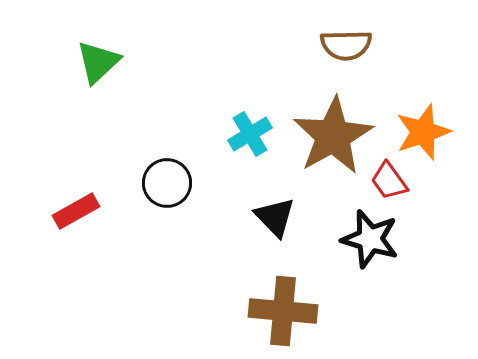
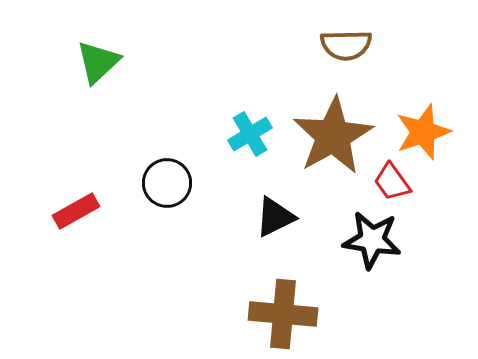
red trapezoid: moved 3 px right, 1 px down
black triangle: rotated 48 degrees clockwise
black star: moved 2 px right, 1 px down; rotated 8 degrees counterclockwise
brown cross: moved 3 px down
